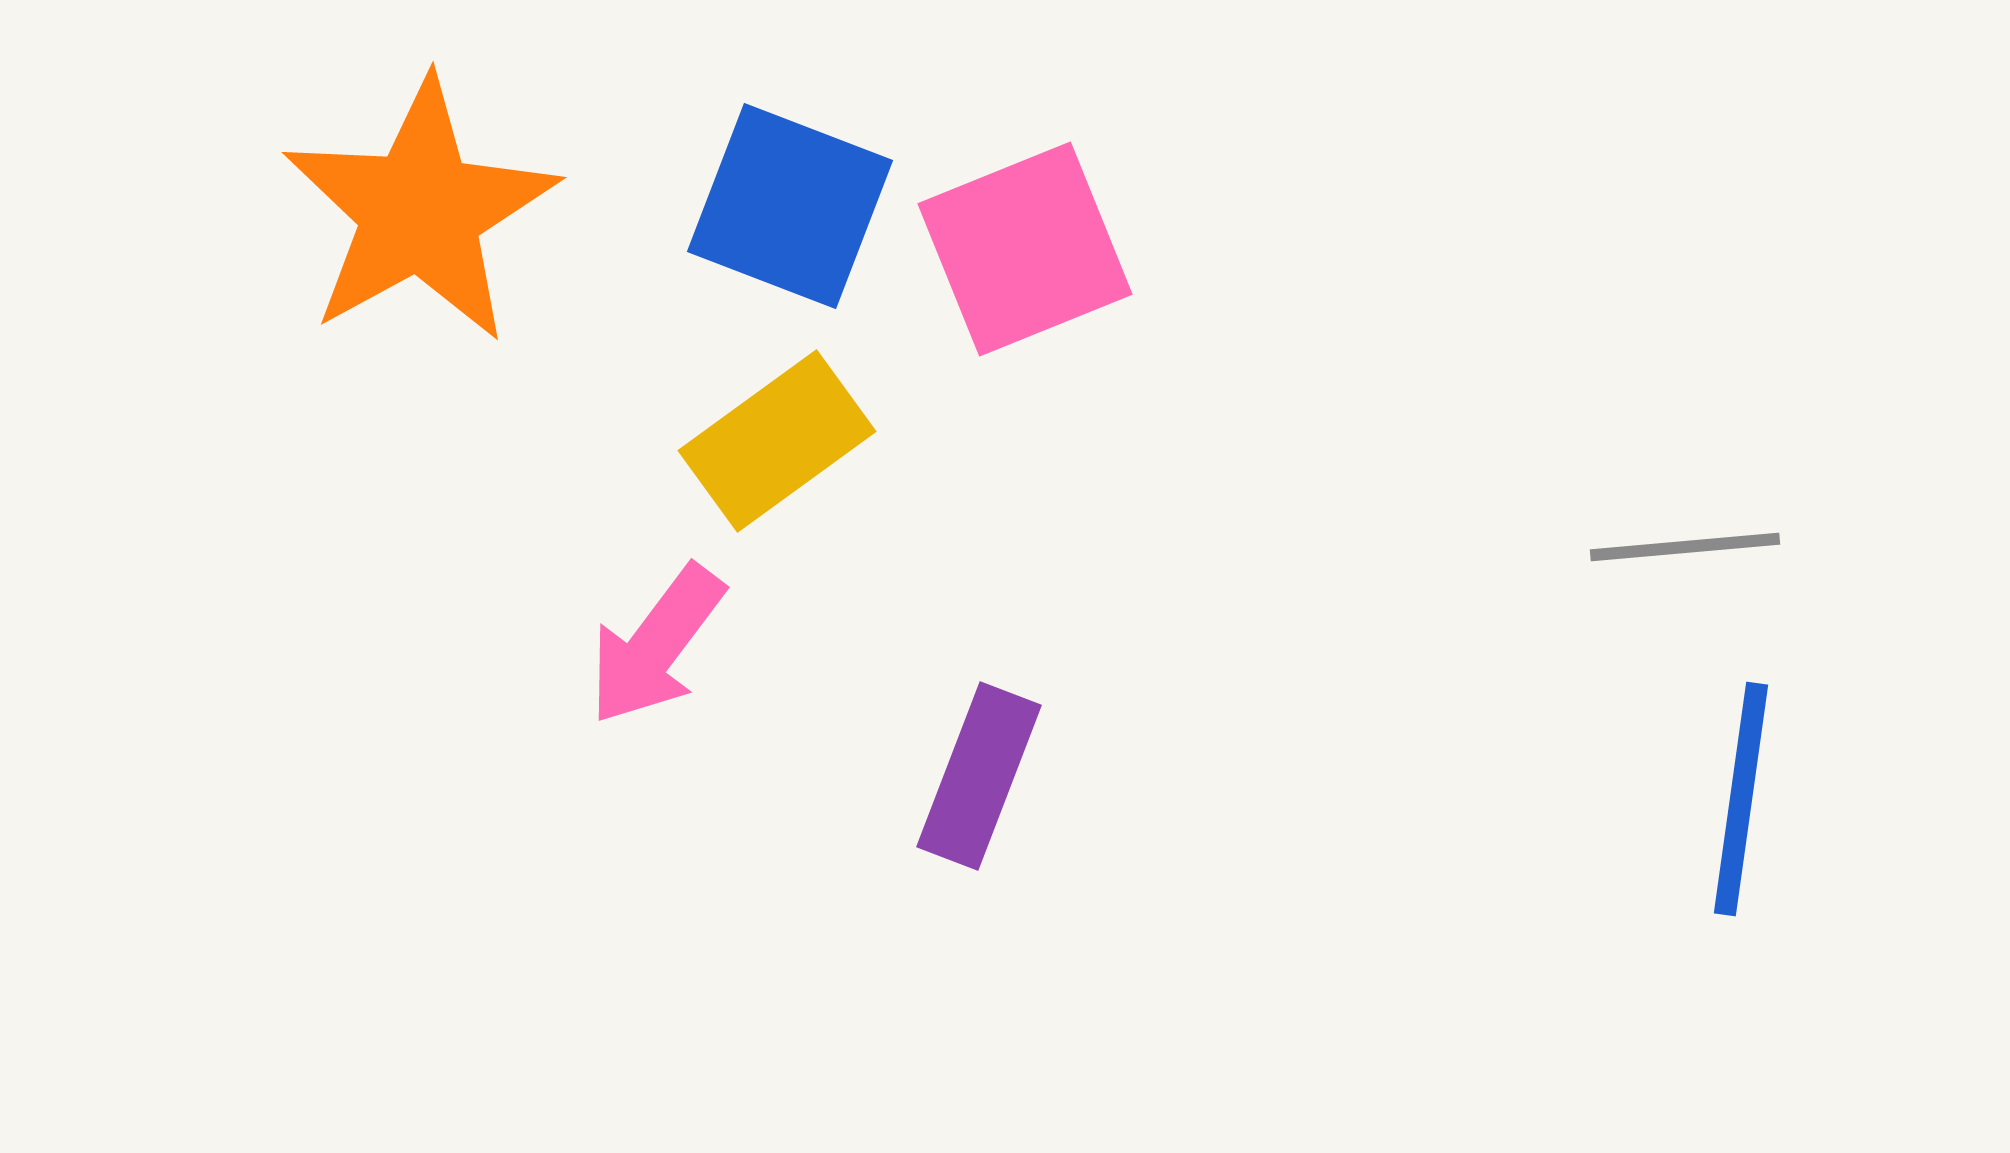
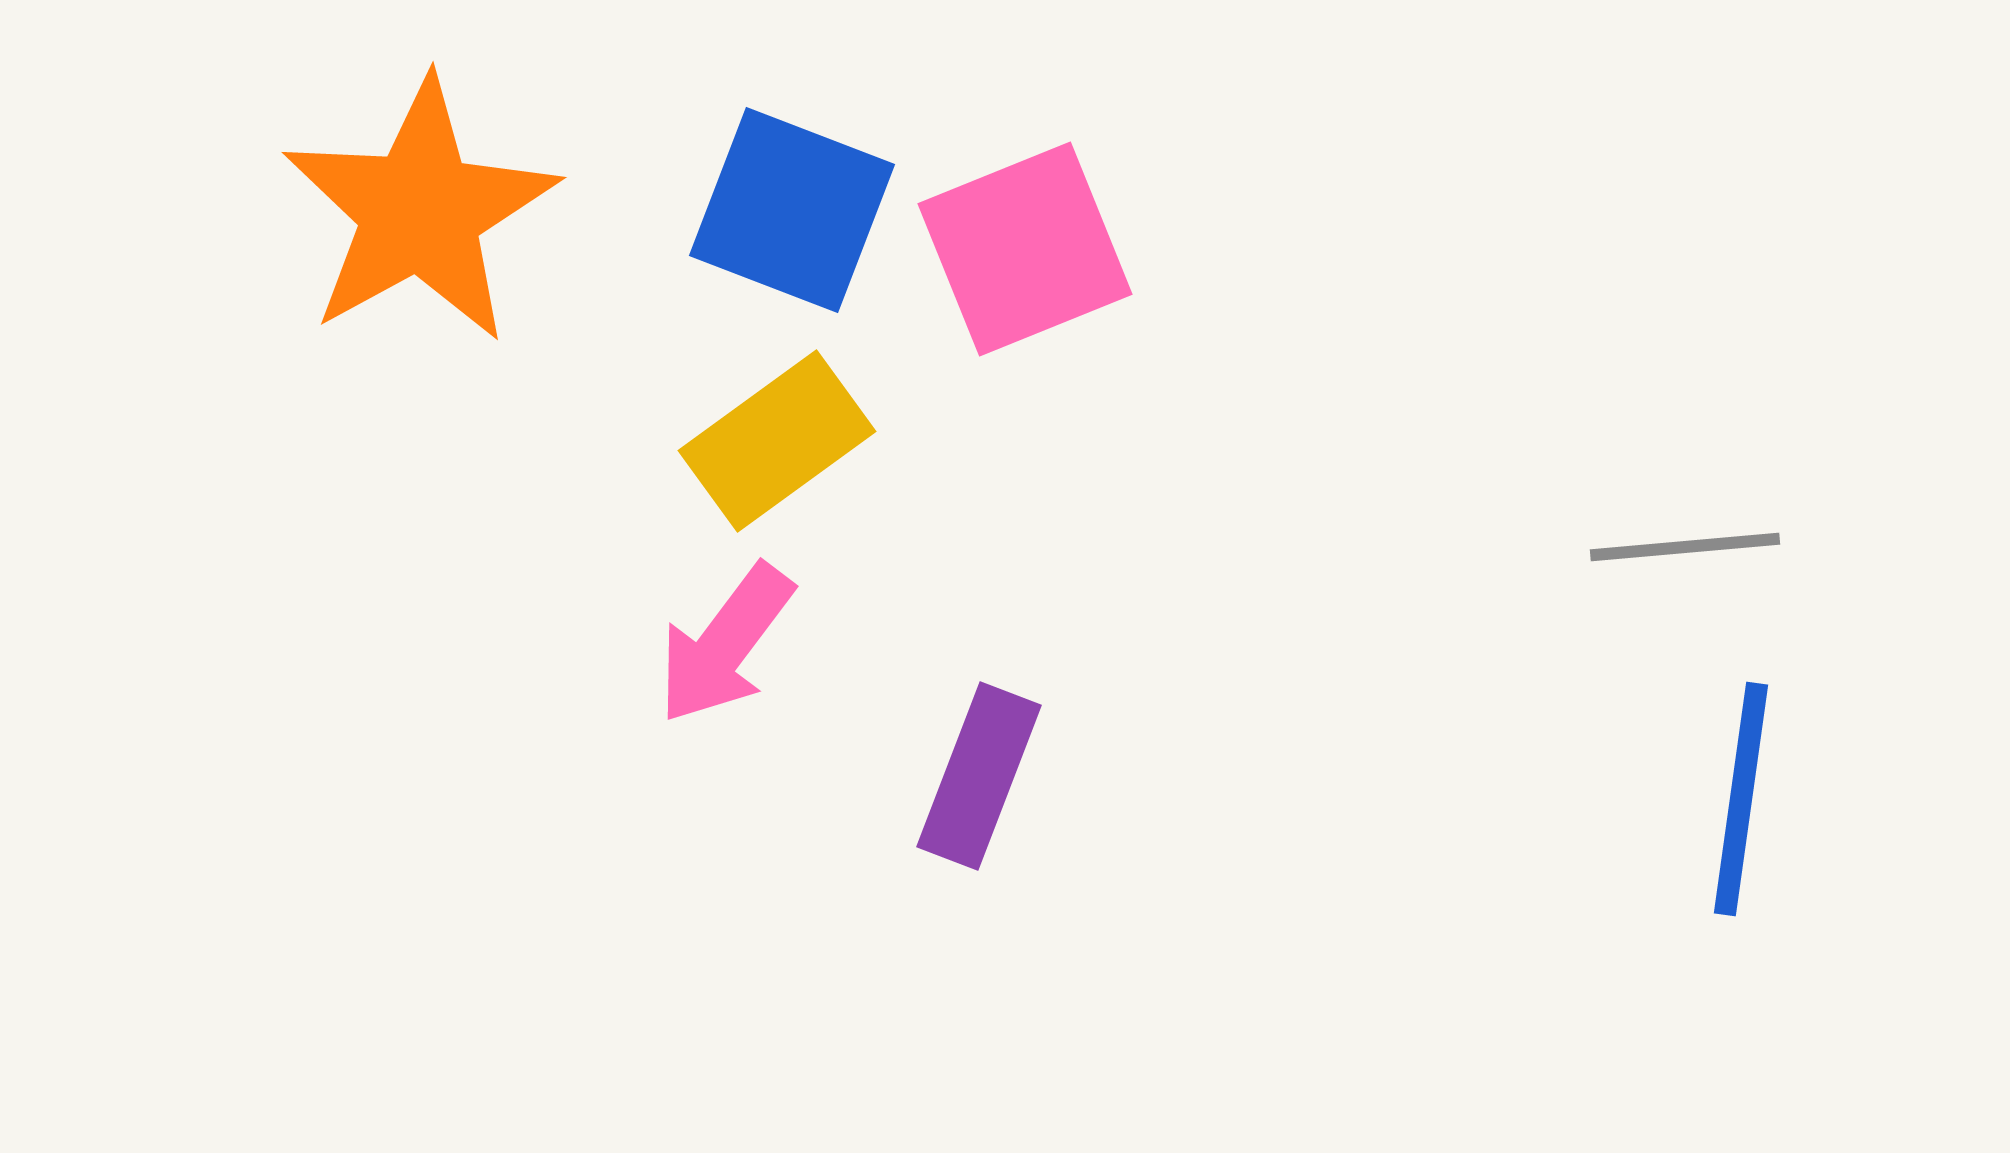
blue square: moved 2 px right, 4 px down
pink arrow: moved 69 px right, 1 px up
